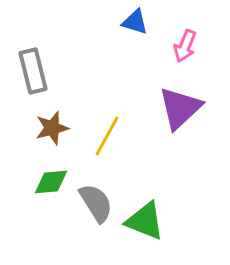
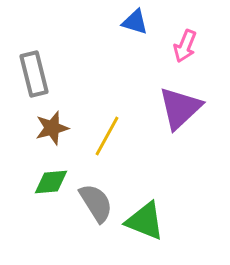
gray rectangle: moved 1 px right, 3 px down
